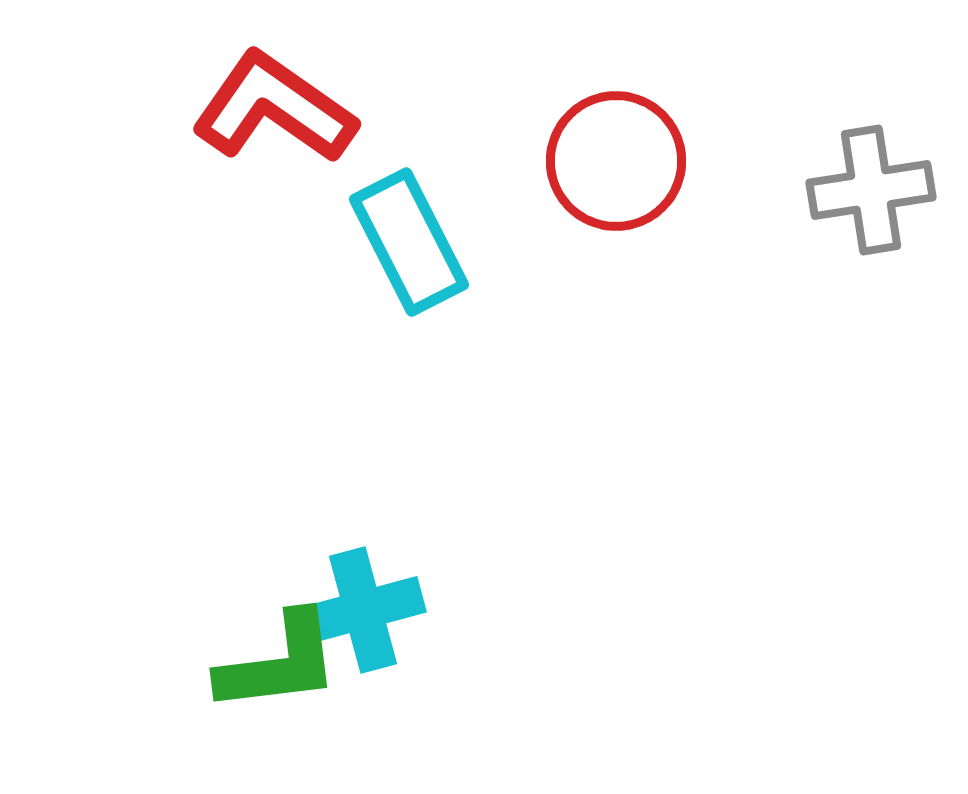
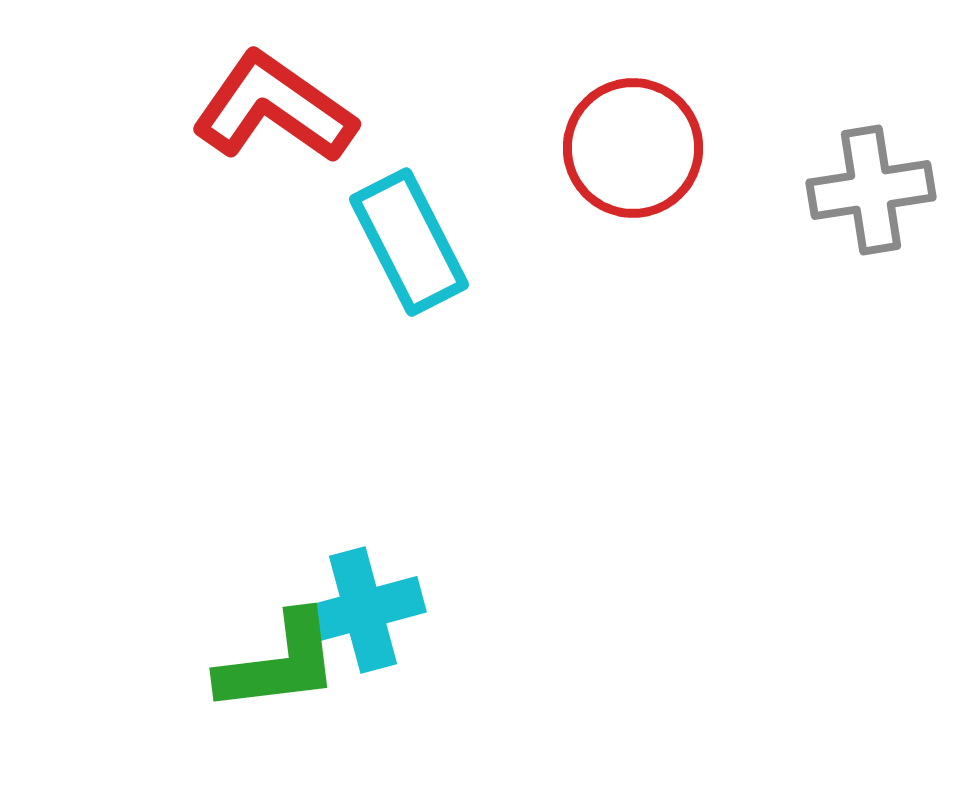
red circle: moved 17 px right, 13 px up
